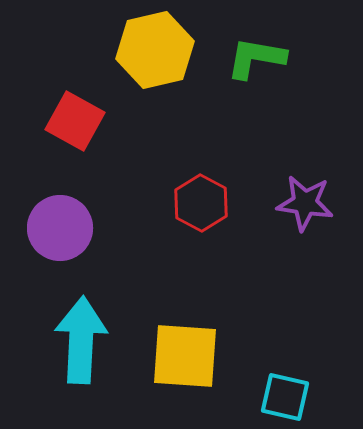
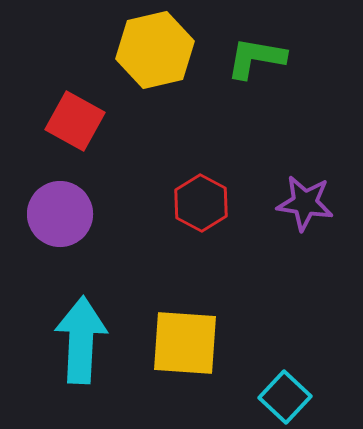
purple circle: moved 14 px up
yellow square: moved 13 px up
cyan square: rotated 30 degrees clockwise
